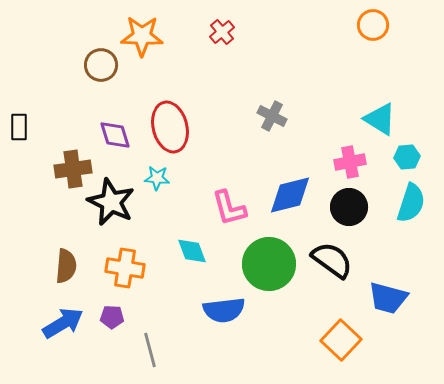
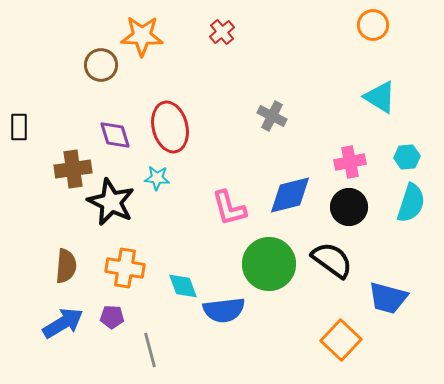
cyan triangle: moved 22 px up
cyan diamond: moved 9 px left, 35 px down
